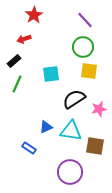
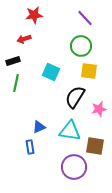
red star: rotated 24 degrees clockwise
purple line: moved 2 px up
green circle: moved 2 px left, 1 px up
black rectangle: moved 1 px left; rotated 24 degrees clockwise
cyan square: moved 2 px up; rotated 30 degrees clockwise
green line: moved 1 px left, 1 px up; rotated 12 degrees counterclockwise
black semicircle: moved 1 px right, 2 px up; rotated 25 degrees counterclockwise
blue triangle: moved 7 px left
cyan triangle: moved 1 px left
blue rectangle: moved 1 px right, 1 px up; rotated 48 degrees clockwise
purple circle: moved 4 px right, 5 px up
